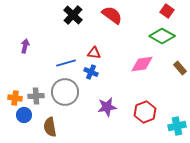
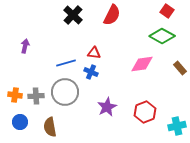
red semicircle: rotated 80 degrees clockwise
orange cross: moved 3 px up
purple star: rotated 18 degrees counterclockwise
blue circle: moved 4 px left, 7 px down
